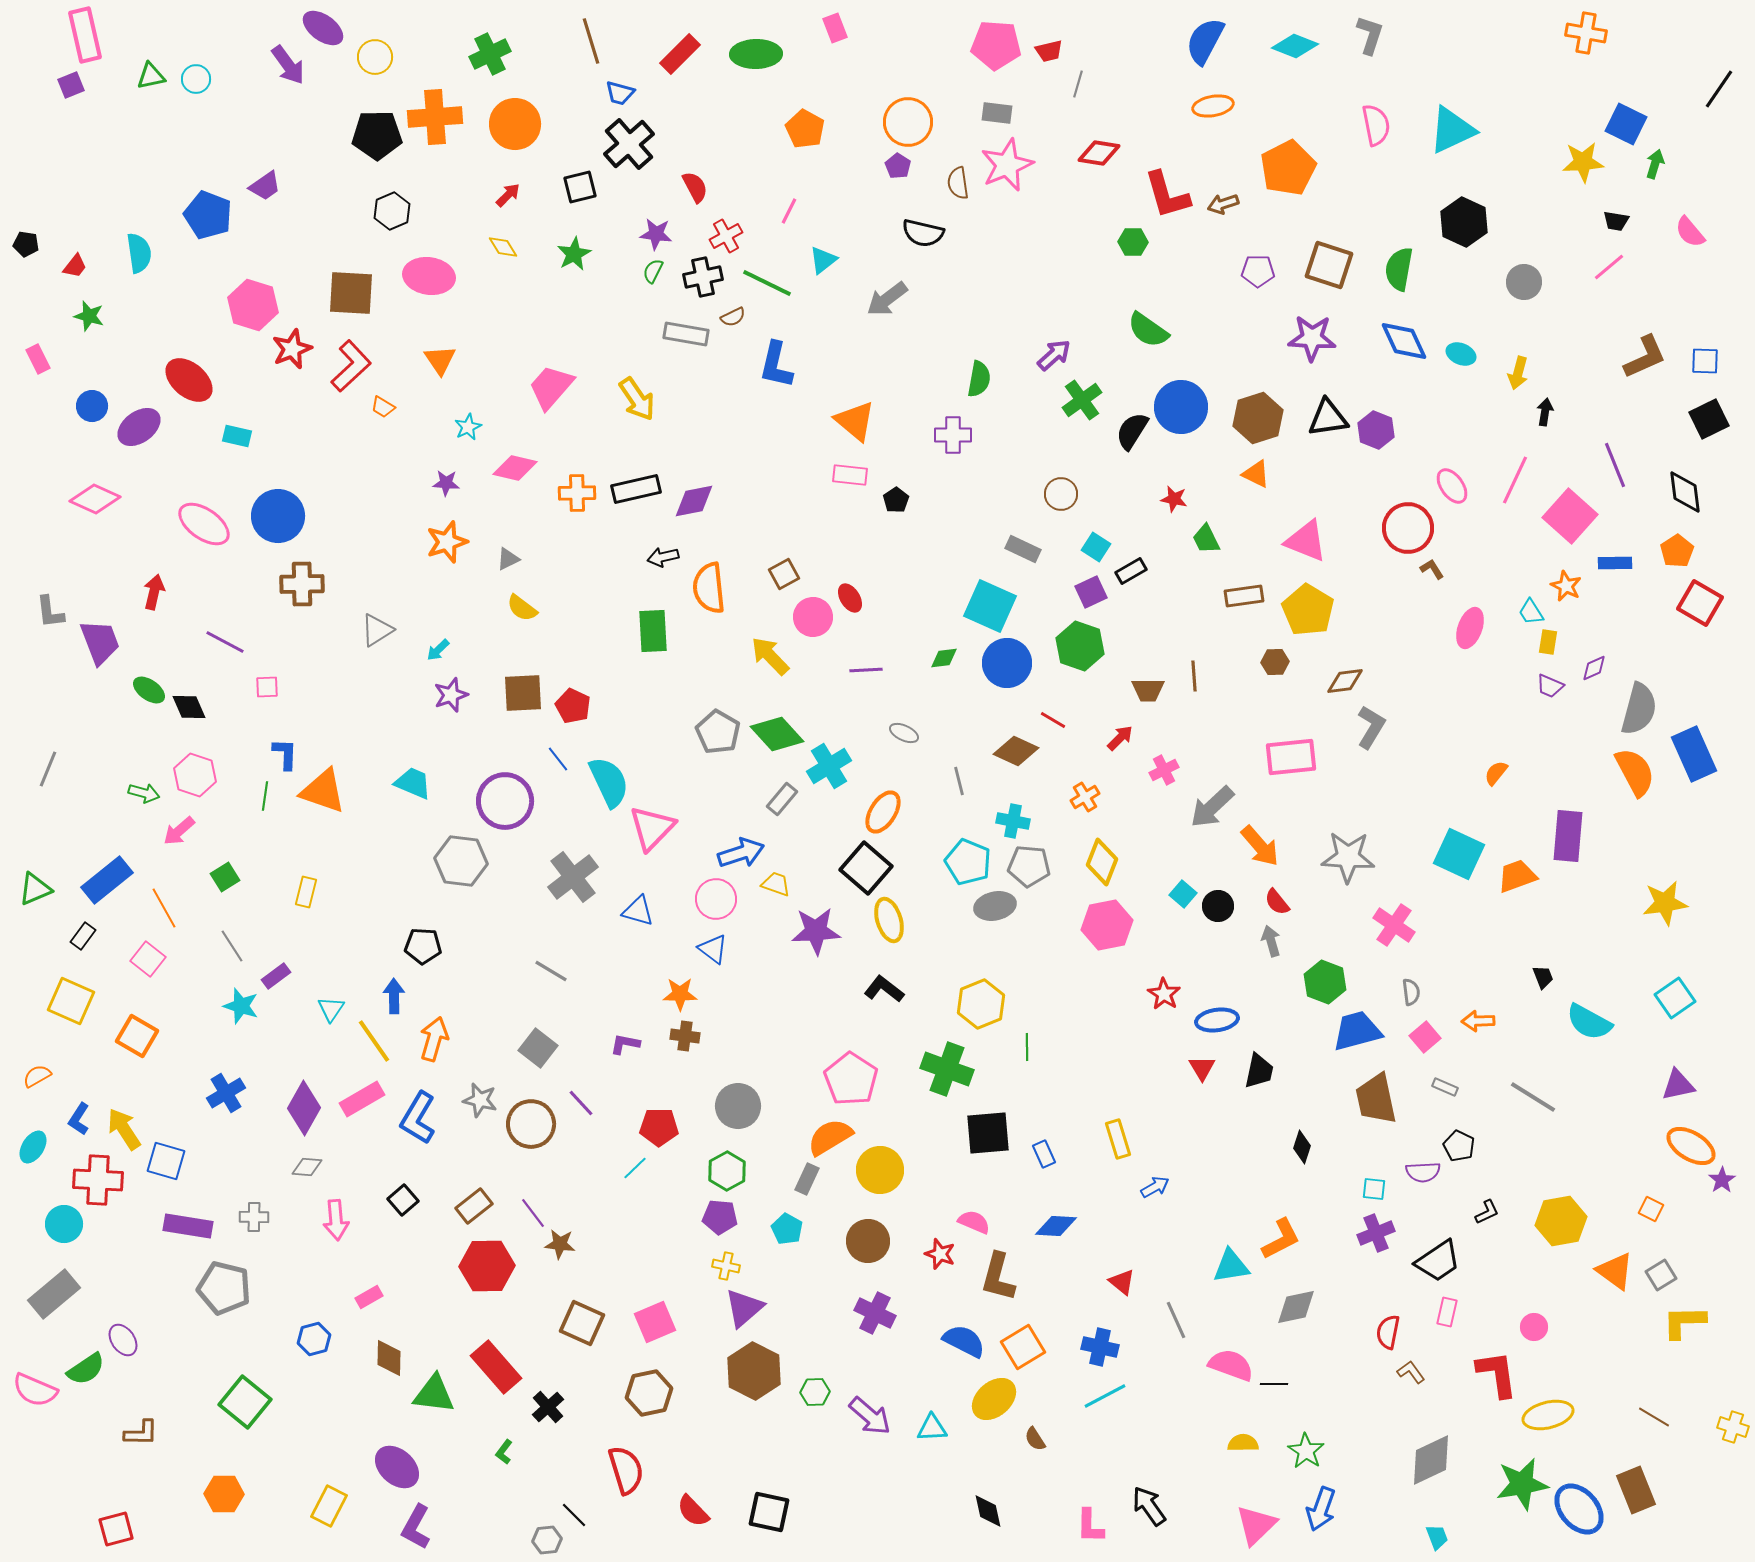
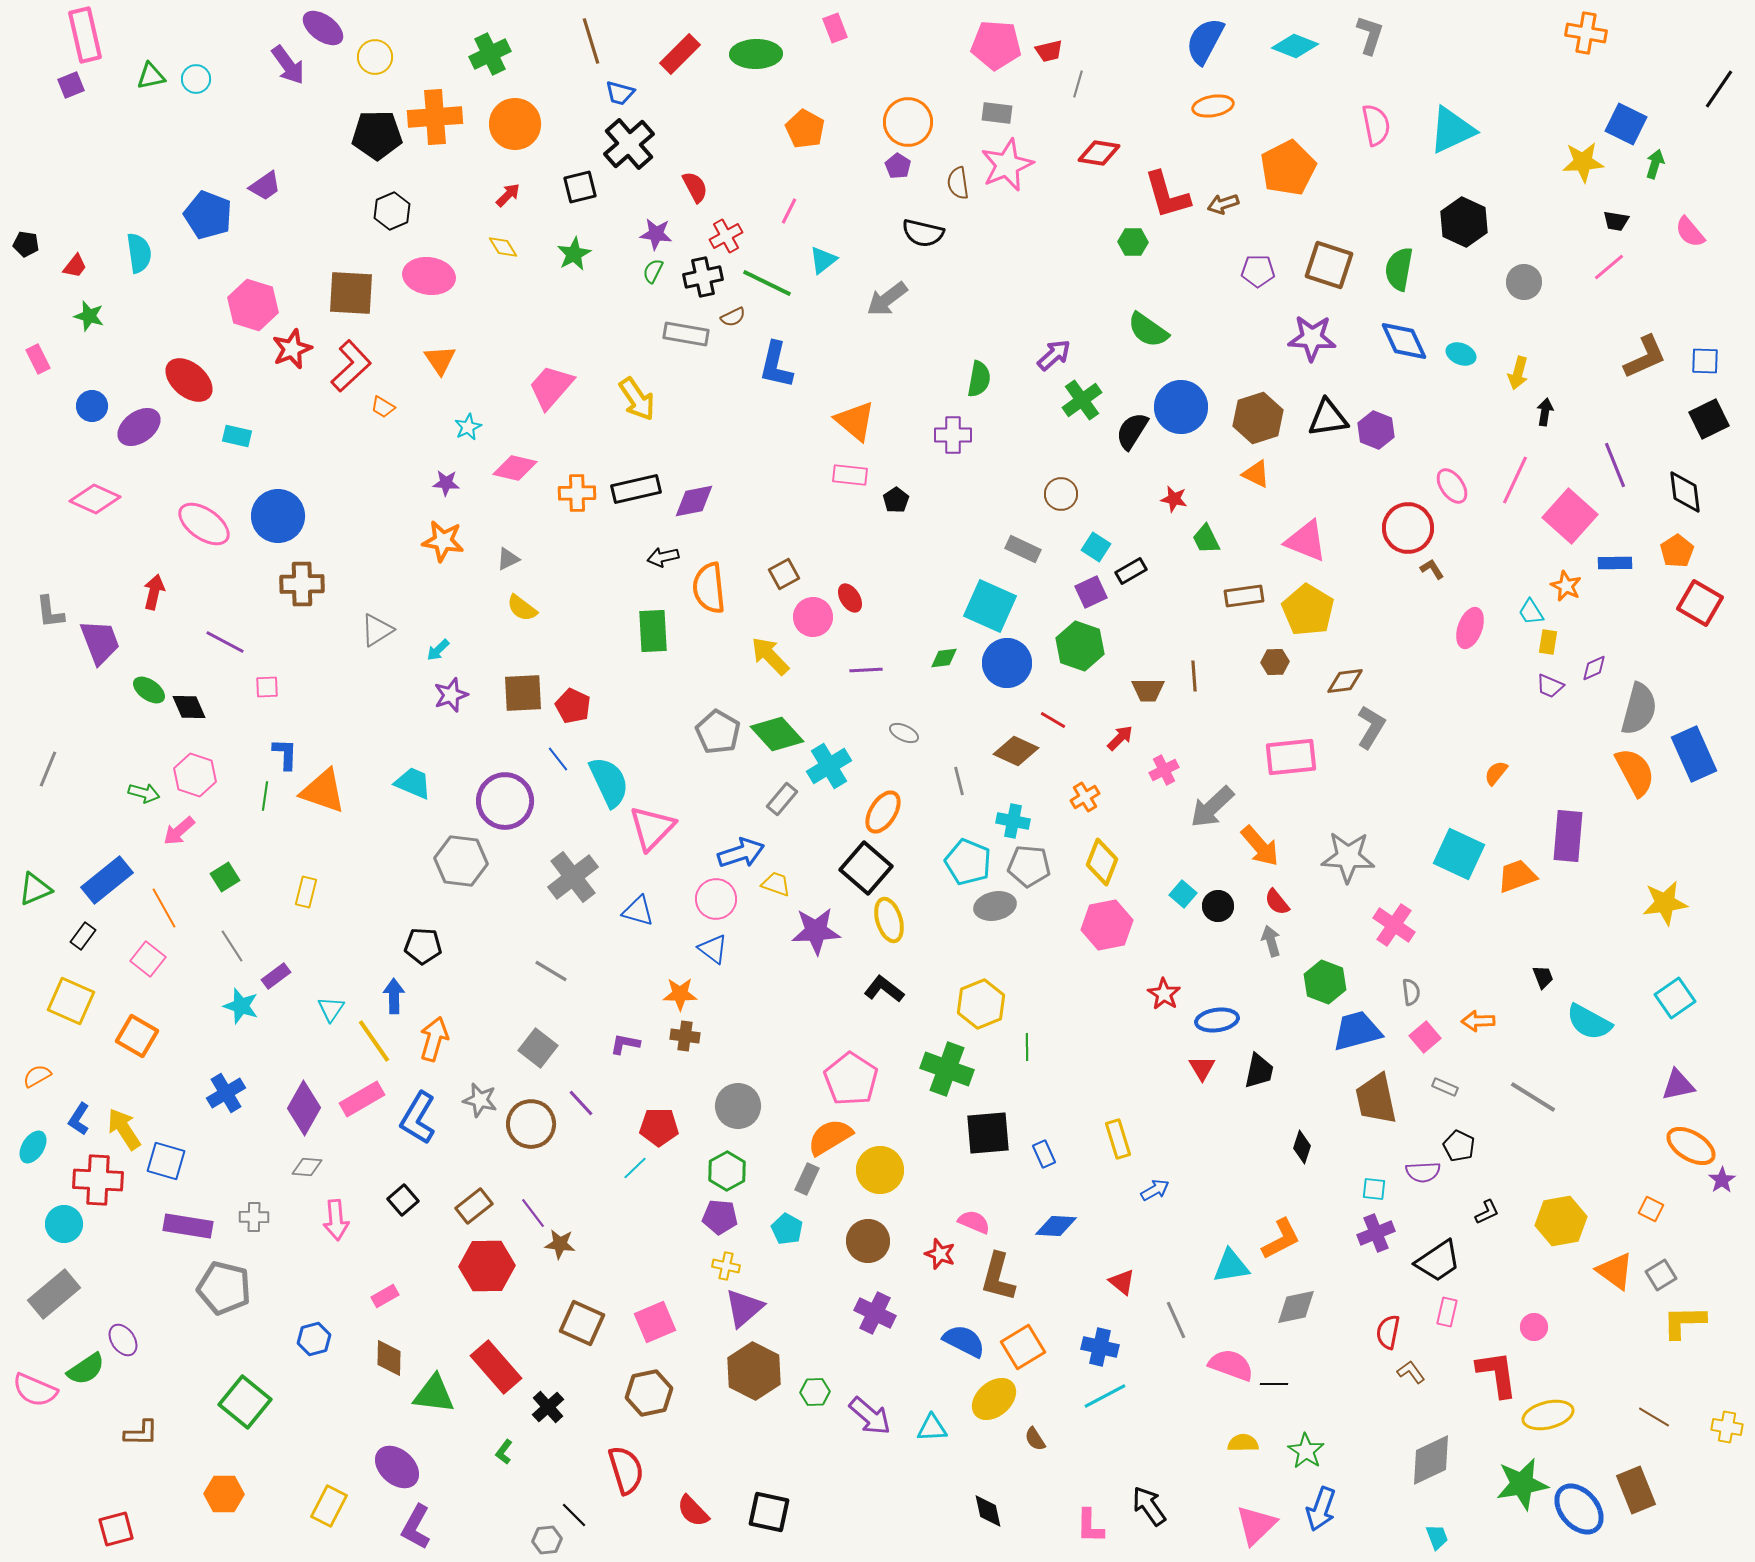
orange star at (447, 542): moved 4 px left, 1 px up; rotated 27 degrees clockwise
blue arrow at (1155, 1187): moved 3 px down
pink rectangle at (369, 1297): moved 16 px right, 1 px up
yellow cross at (1733, 1427): moved 6 px left; rotated 8 degrees counterclockwise
